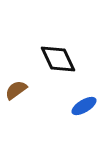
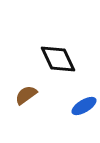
brown semicircle: moved 10 px right, 5 px down
